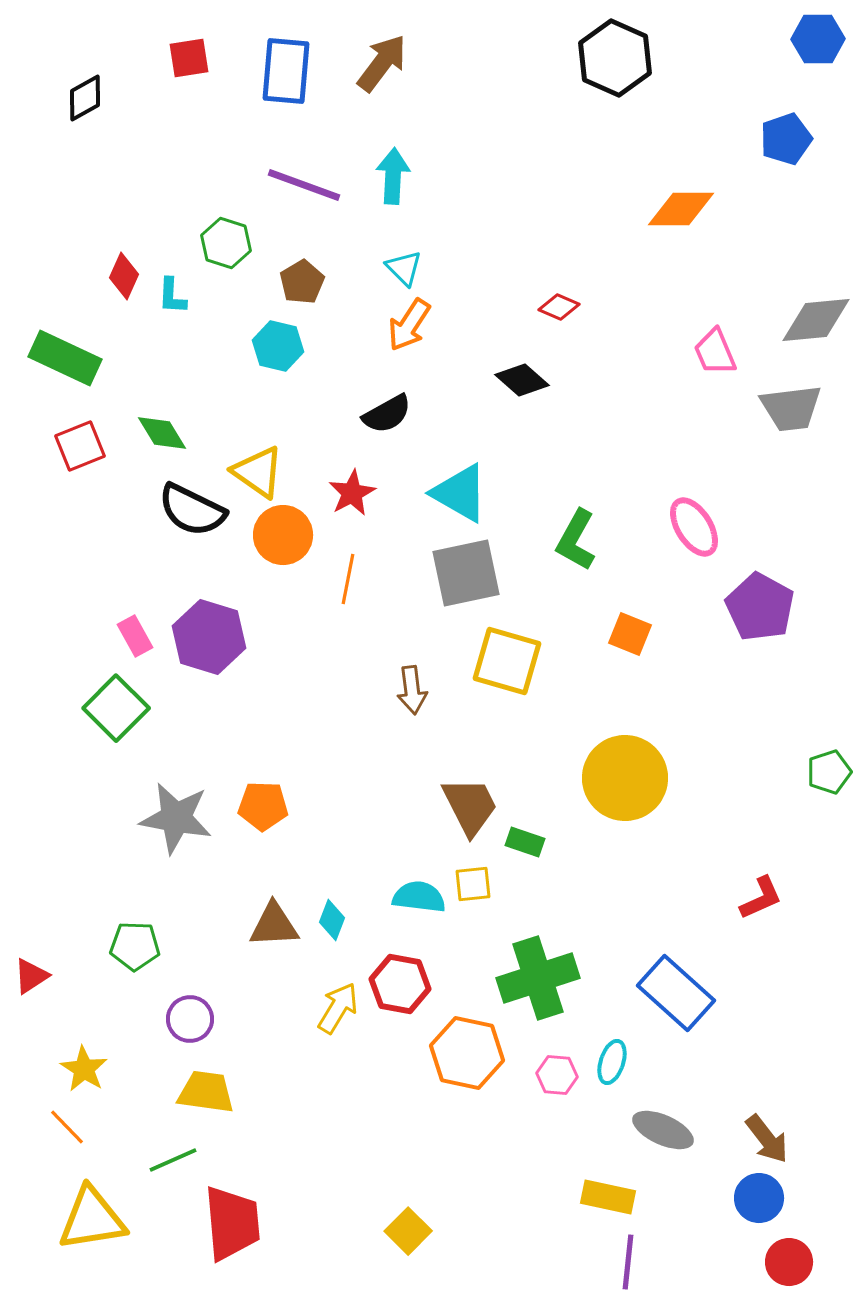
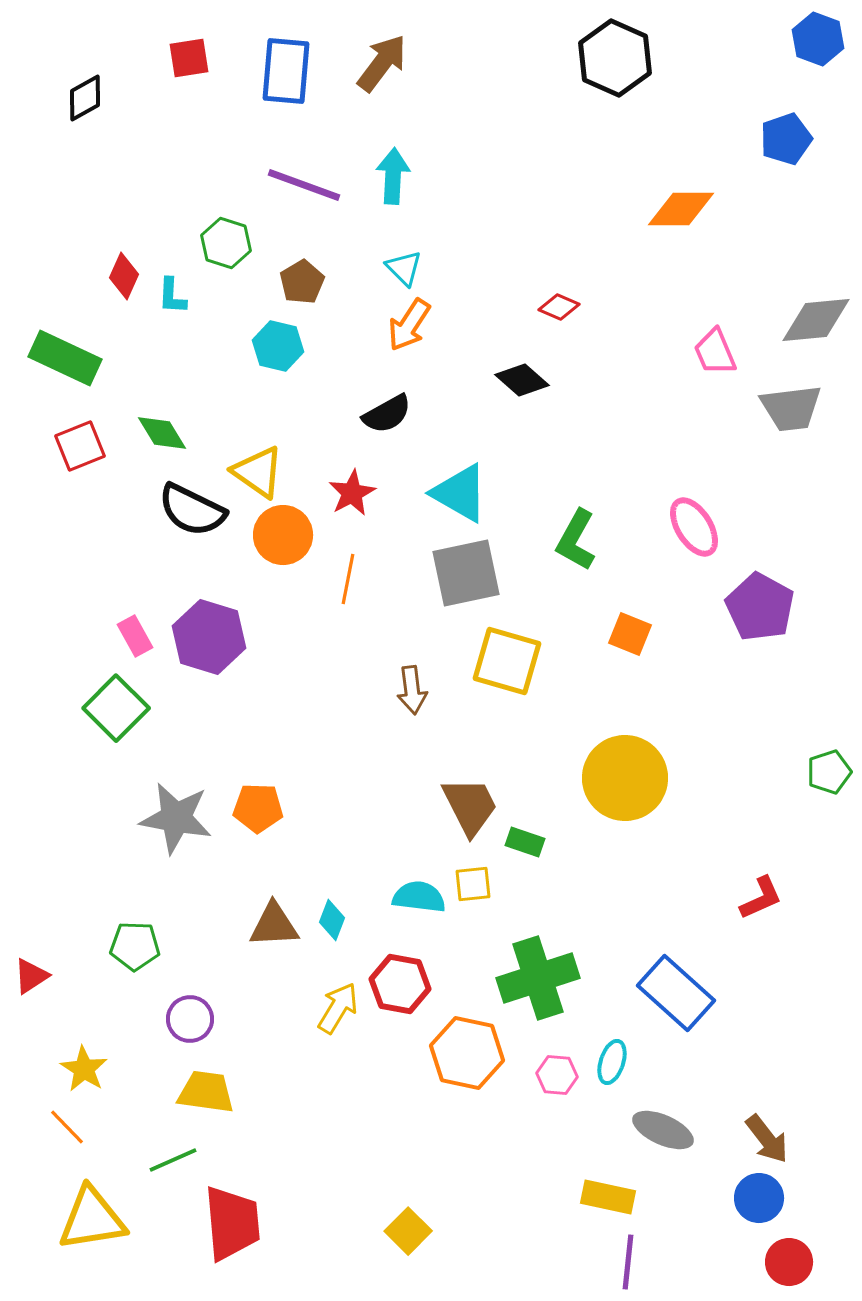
blue hexagon at (818, 39): rotated 21 degrees clockwise
orange pentagon at (263, 806): moved 5 px left, 2 px down
